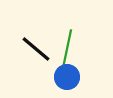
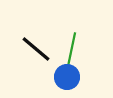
green line: moved 4 px right, 3 px down
